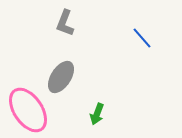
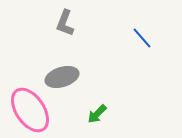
gray ellipse: moved 1 px right; rotated 40 degrees clockwise
pink ellipse: moved 2 px right
green arrow: rotated 25 degrees clockwise
